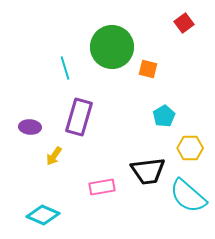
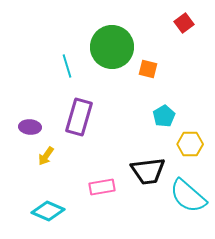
cyan line: moved 2 px right, 2 px up
yellow hexagon: moved 4 px up
yellow arrow: moved 8 px left
cyan diamond: moved 5 px right, 4 px up
